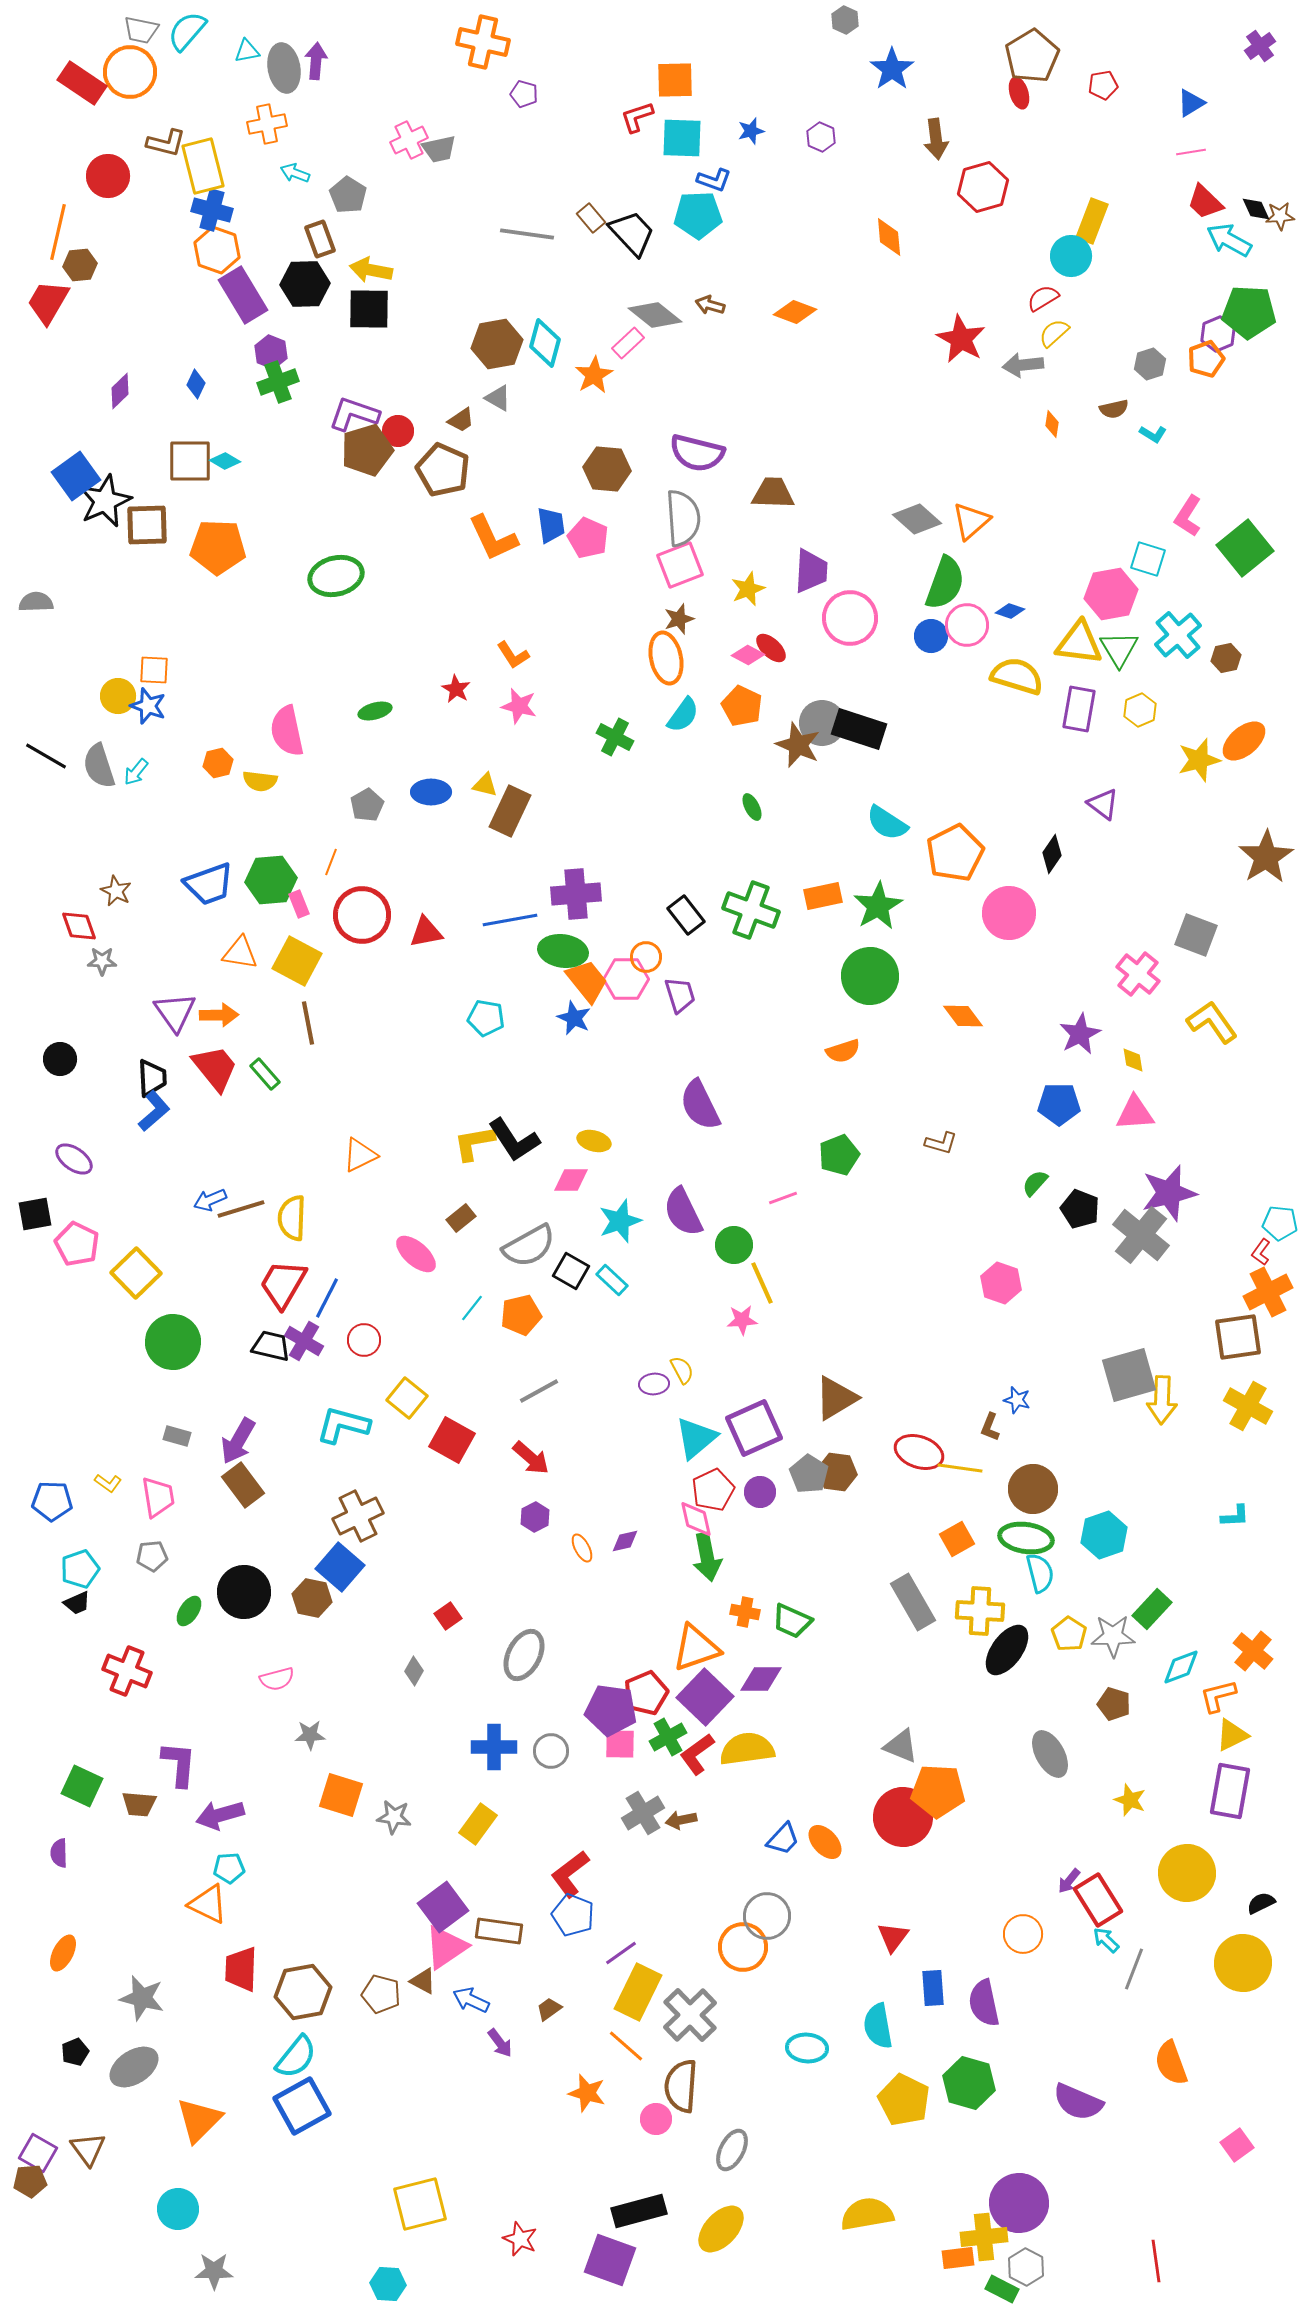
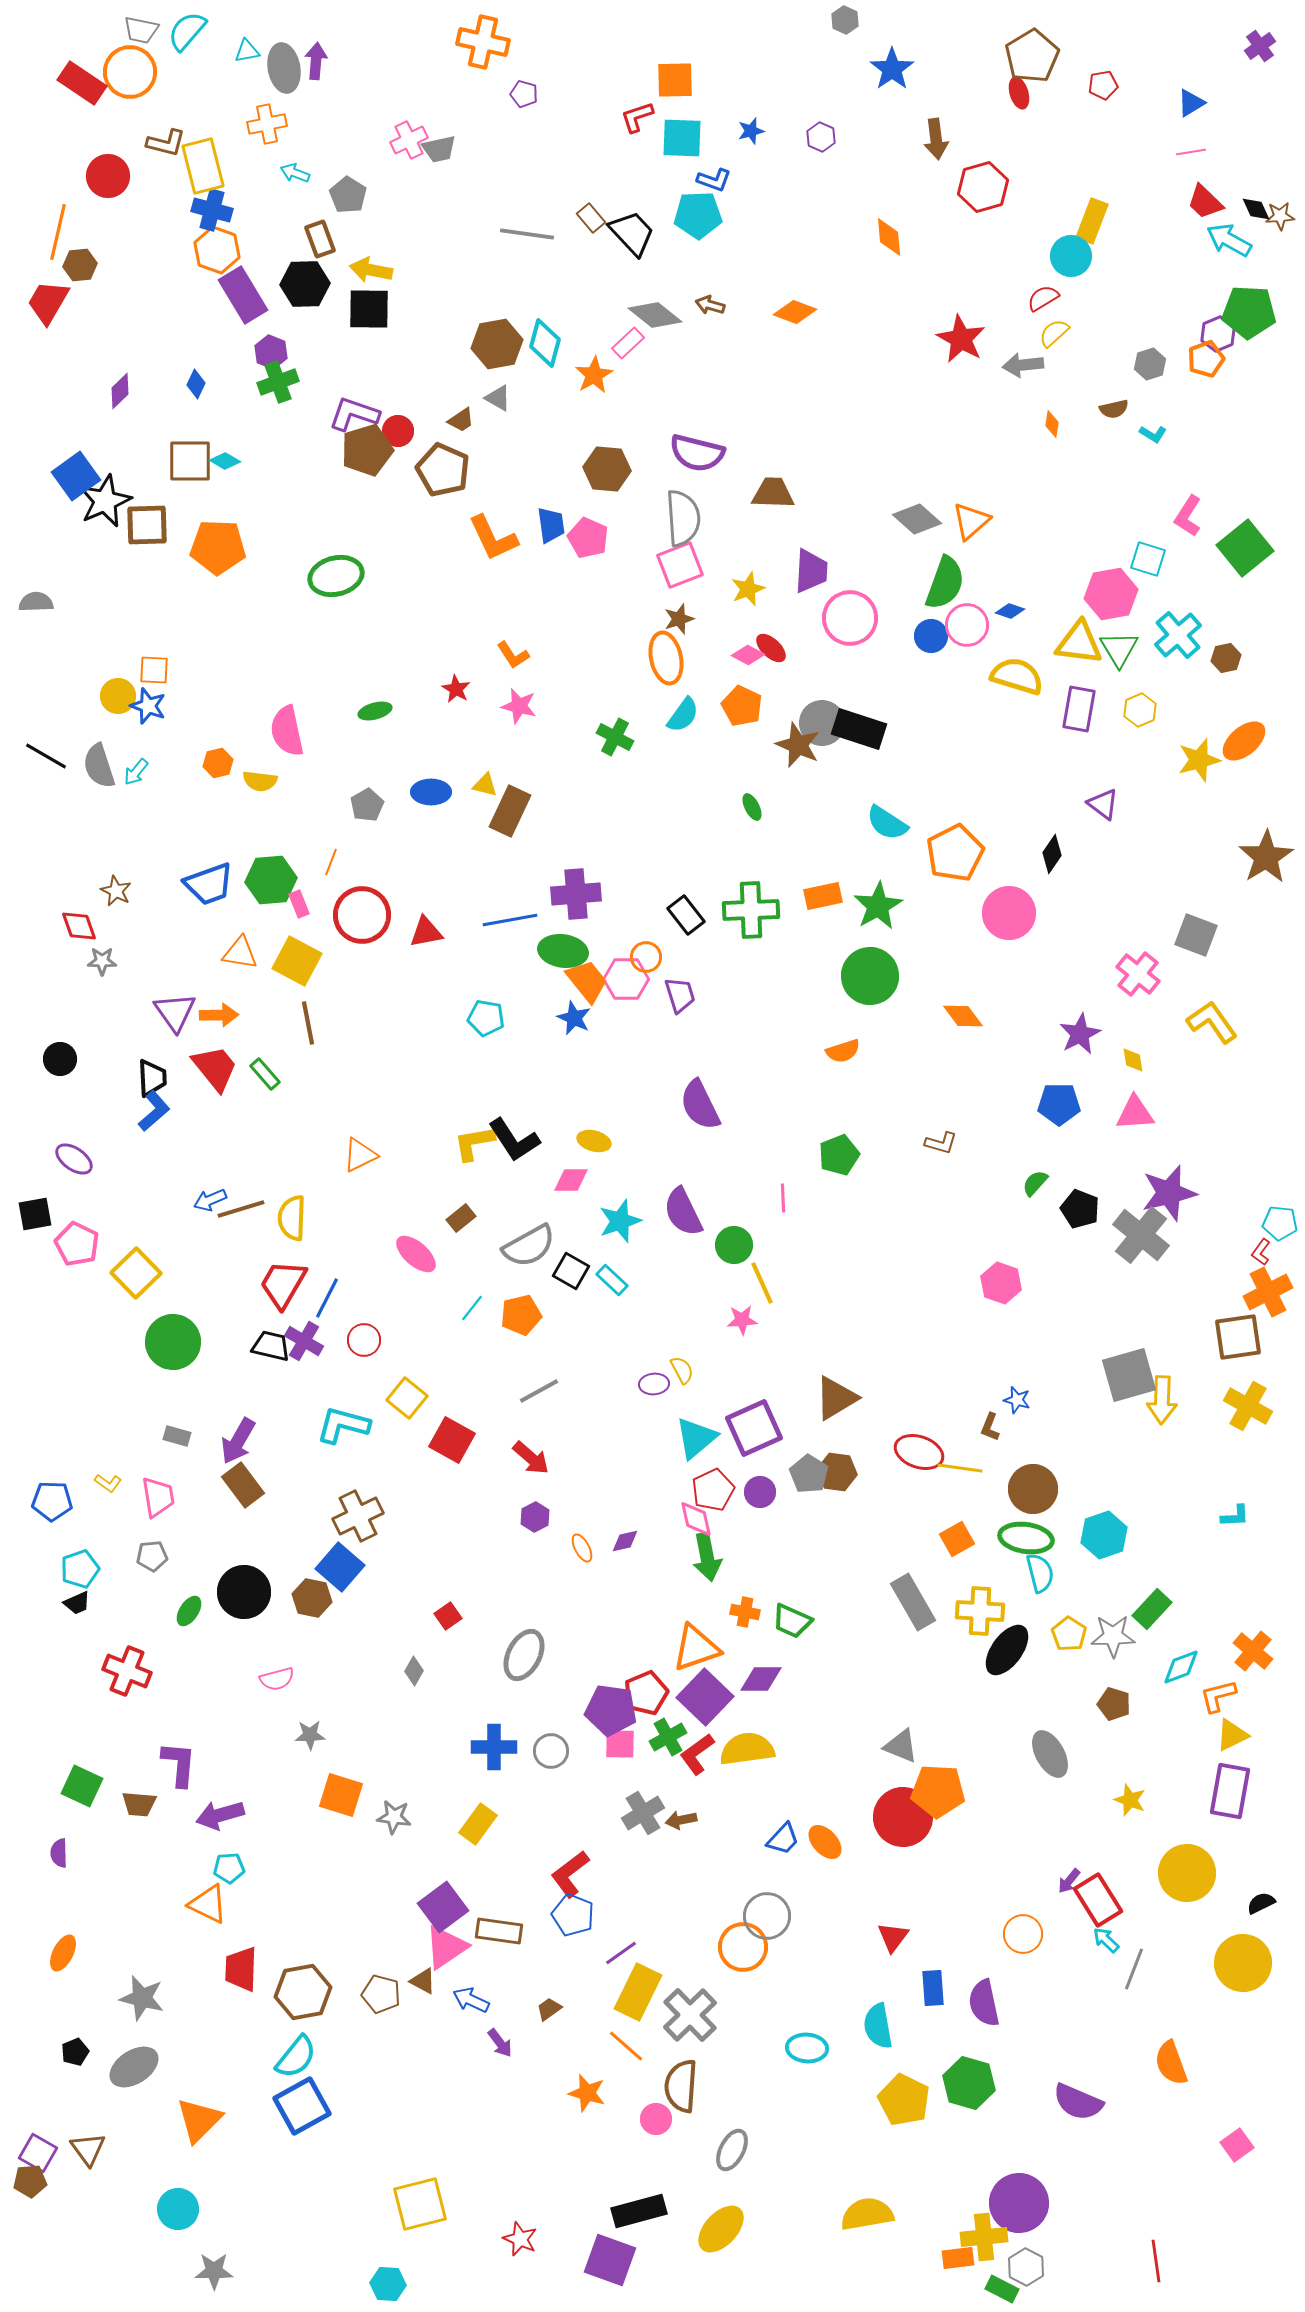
green cross at (751, 910): rotated 22 degrees counterclockwise
pink line at (783, 1198): rotated 72 degrees counterclockwise
